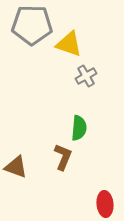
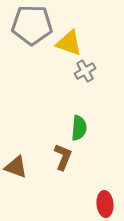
yellow triangle: moved 1 px up
gray cross: moved 1 px left, 5 px up
